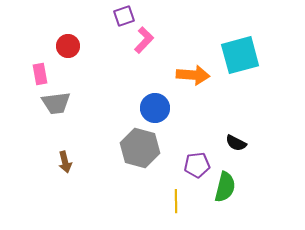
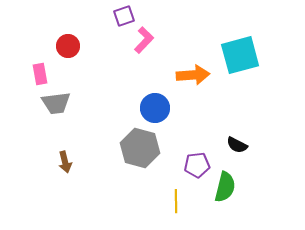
orange arrow: rotated 8 degrees counterclockwise
black semicircle: moved 1 px right, 2 px down
